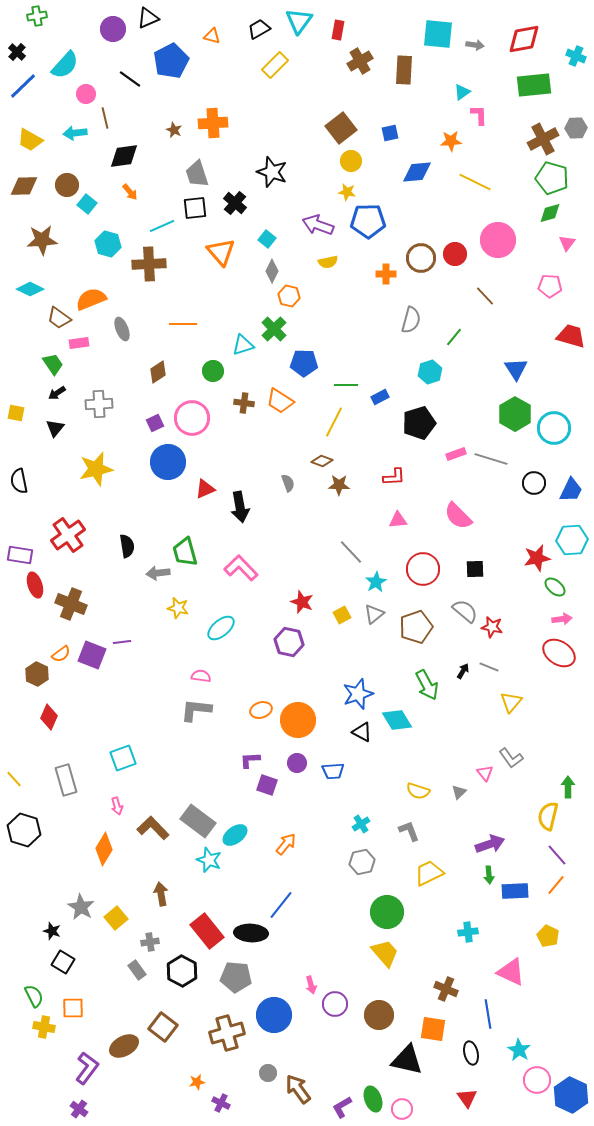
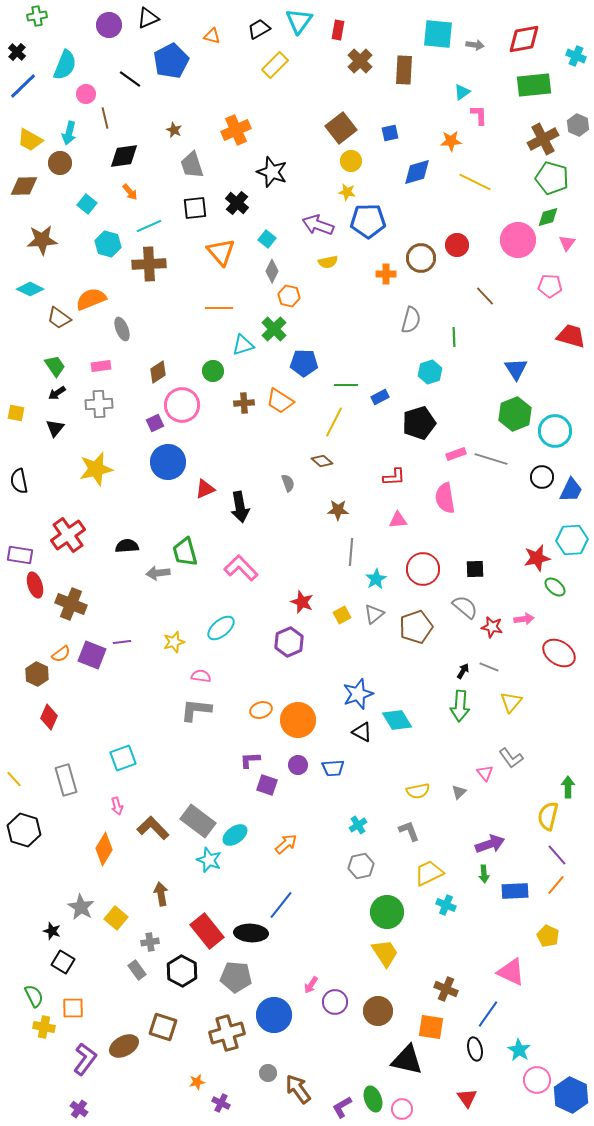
purple circle at (113, 29): moved 4 px left, 4 px up
brown cross at (360, 61): rotated 15 degrees counterclockwise
cyan semicircle at (65, 65): rotated 20 degrees counterclockwise
orange cross at (213, 123): moved 23 px right, 7 px down; rotated 20 degrees counterclockwise
gray hexagon at (576, 128): moved 2 px right, 3 px up; rotated 25 degrees clockwise
cyan arrow at (75, 133): moved 6 px left; rotated 70 degrees counterclockwise
blue diamond at (417, 172): rotated 12 degrees counterclockwise
gray trapezoid at (197, 174): moved 5 px left, 9 px up
brown circle at (67, 185): moved 7 px left, 22 px up
black cross at (235, 203): moved 2 px right
green diamond at (550, 213): moved 2 px left, 4 px down
cyan line at (162, 226): moved 13 px left
pink circle at (498, 240): moved 20 px right
red circle at (455, 254): moved 2 px right, 9 px up
orange line at (183, 324): moved 36 px right, 16 px up
green line at (454, 337): rotated 42 degrees counterclockwise
pink rectangle at (79, 343): moved 22 px right, 23 px down
green trapezoid at (53, 364): moved 2 px right, 2 px down
brown cross at (244, 403): rotated 12 degrees counterclockwise
green hexagon at (515, 414): rotated 8 degrees clockwise
pink circle at (192, 418): moved 10 px left, 13 px up
cyan circle at (554, 428): moved 1 px right, 3 px down
brown diamond at (322, 461): rotated 20 degrees clockwise
black circle at (534, 483): moved 8 px right, 6 px up
brown star at (339, 485): moved 1 px left, 25 px down
pink semicircle at (458, 516): moved 13 px left, 18 px up; rotated 36 degrees clockwise
black semicircle at (127, 546): rotated 85 degrees counterclockwise
gray line at (351, 552): rotated 48 degrees clockwise
cyan star at (376, 582): moved 3 px up
yellow star at (178, 608): moved 4 px left, 34 px down; rotated 30 degrees counterclockwise
gray semicircle at (465, 611): moved 4 px up
pink arrow at (562, 619): moved 38 px left
purple hexagon at (289, 642): rotated 24 degrees clockwise
green arrow at (427, 685): moved 33 px right, 21 px down; rotated 32 degrees clockwise
purple circle at (297, 763): moved 1 px right, 2 px down
blue trapezoid at (333, 771): moved 3 px up
yellow semicircle at (418, 791): rotated 30 degrees counterclockwise
cyan cross at (361, 824): moved 3 px left, 1 px down
orange arrow at (286, 844): rotated 10 degrees clockwise
gray hexagon at (362, 862): moved 1 px left, 4 px down
green arrow at (489, 875): moved 5 px left, 1 px up
yellow square at (116, 918): rotated 10 degrees counterclockwise
cyan cross at (468, 932): moved 22 px left, 27 px up; rotated 30 degrees clockwise
yellow trapezoid at (385, 953): rotated 8 degrees clockwise
pink arrow at (311, 985): rotated 48 degrees clockwise
purple circle at (335, 1004): moved 2 px up
blue line at (488, 1014): rotated 44 degrees clockwise
brown circle at (379, 1015): moved 1 px left, 4 px up
brown square at (163, 1027): rotated 20 degrees counterclockwise
orange square at (433, 1029): moved 2 px left, 2 px up
black ellipse at (471, 1053): moved 4 px right, 4 px up
purple L-shape at (87, 1068): moved 2 px left, 9 px up
